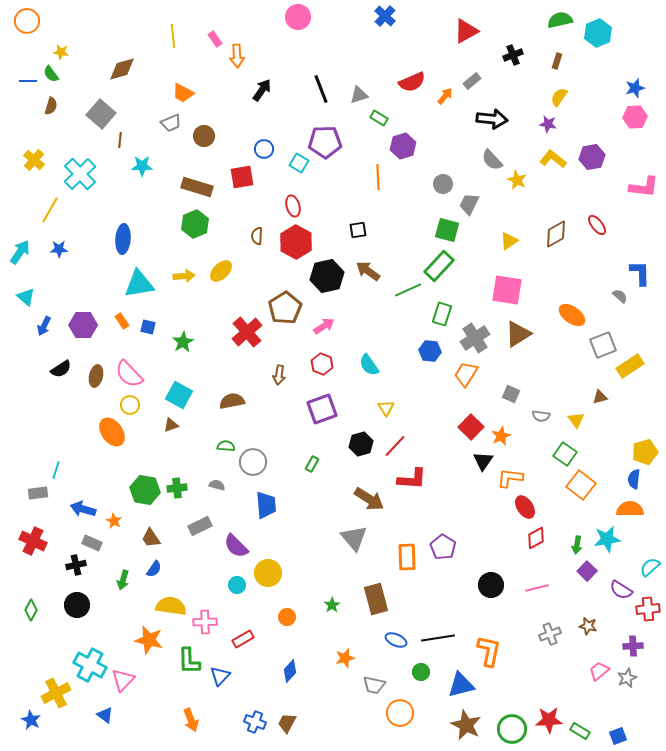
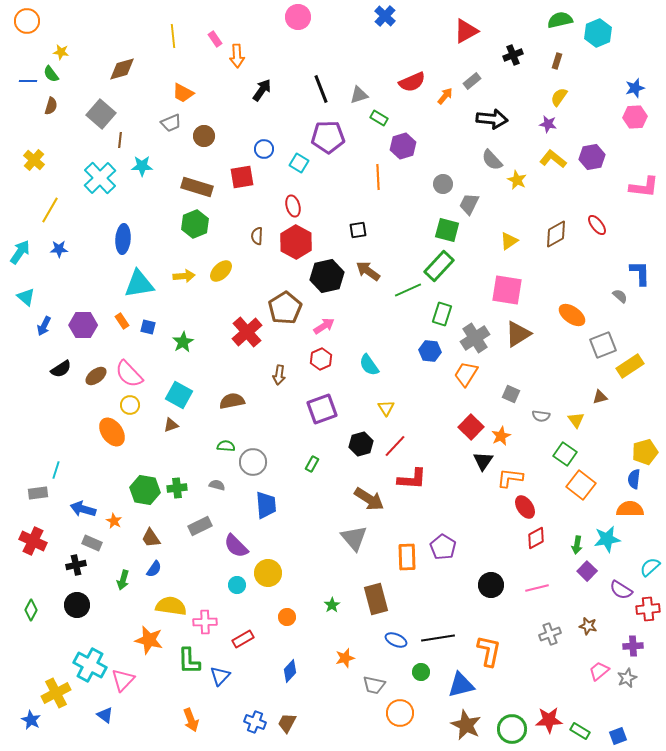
purple pentagon at (325, 142): moved 3 px right, 5 px up
cyan cross at (80, 174): moved 20 px right, 4 px down
red hexagon at (322, 364): moved 1 px left, 5 px up; rotated 15 degrees clockwise
brown ellipse at (96, 376): rotated 40 degrees clockwise
